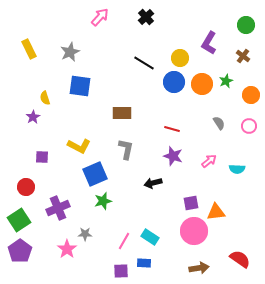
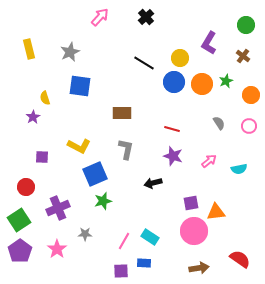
yellow rectangle at (29, 49): rotated 12 degrees clockwise
cyan semicircle at (237, 169): moved 2 px right; rotated 14 degrees counterclockwise
pink star at (67, 249): moved 10 px left
